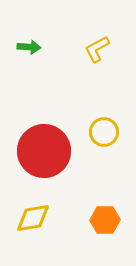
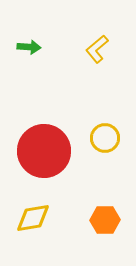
yellow L-shape: rotated 12 degrees counterclockwise
yellow circle: moved 1 px right, 6 px down
